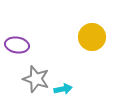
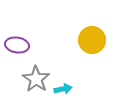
yellow circle: moved 3 px down
gray star: rotated 16 degrees clockwise
